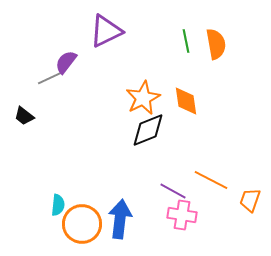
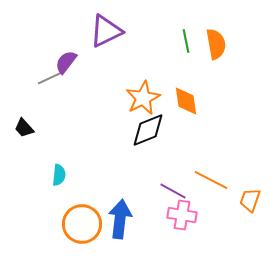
black trapezoid: moved 12 px down; rotated 10 degrees clockwise
cyan semicircle: moved 1 px right, 30 px up
